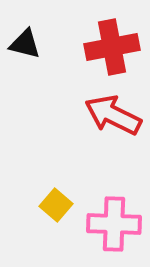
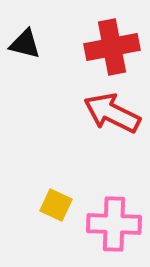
red arrow: moved 1 px left, 2 px up
yellow square: rotated 16 degrees counterclockwise
